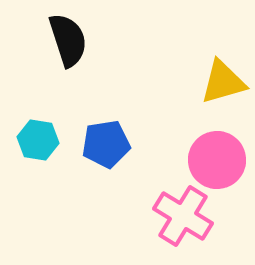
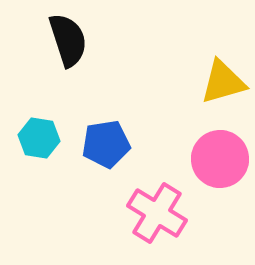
cyan hexagon: moved 1 px right, 2 px up
pink circle: moved 3 px right, 1 px up
pink cross: moved 26 px left, 3 px up
